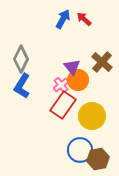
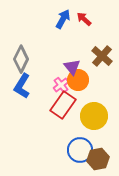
brown cross: moved 6 px up
yellow circle: moved 2 px right
